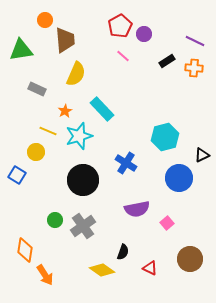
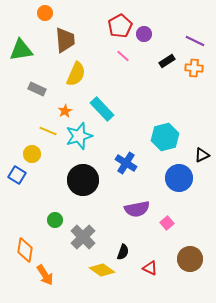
orange circle: moved 7 px up
yellow circle: moved 4 px left, 2 px down
gray cross: moved 11 px down; rotated 10 degrees counterclockwise
